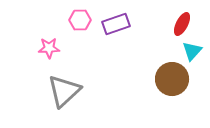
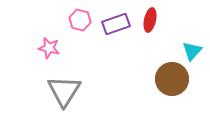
pink hexagon: rotated 15 degrees clockwise
red ellipse: moved 32 px left, 4 px up; rotated 15 degrees counterclockwise
pink star: rotated 15 degrees clockwise
gray triangle: rotated 15 degrees counterclockwise
